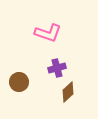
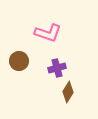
brown circle: moved 21 px up
brown diamond: rotated 15 degrees counterclockwise
